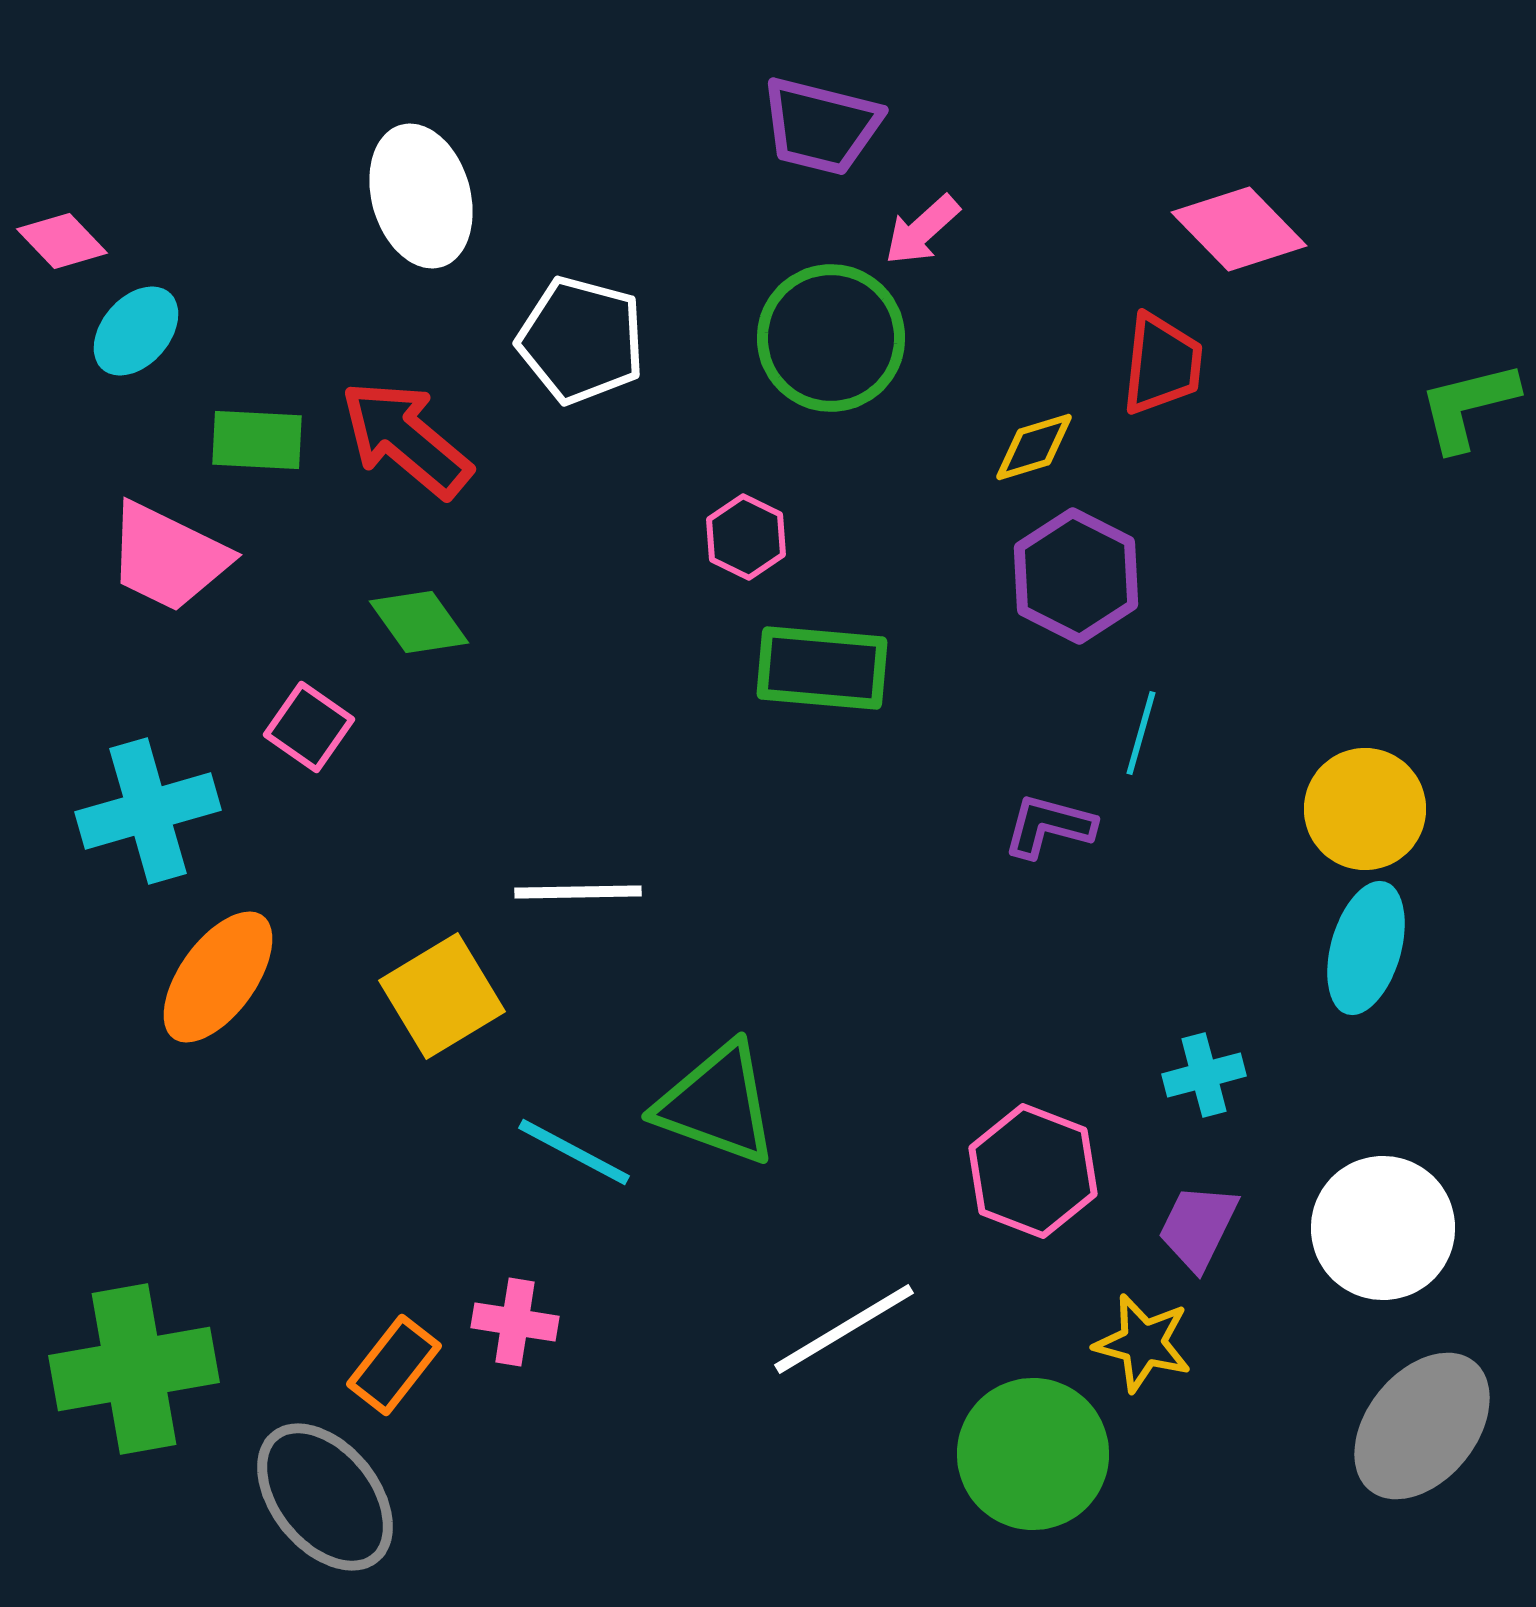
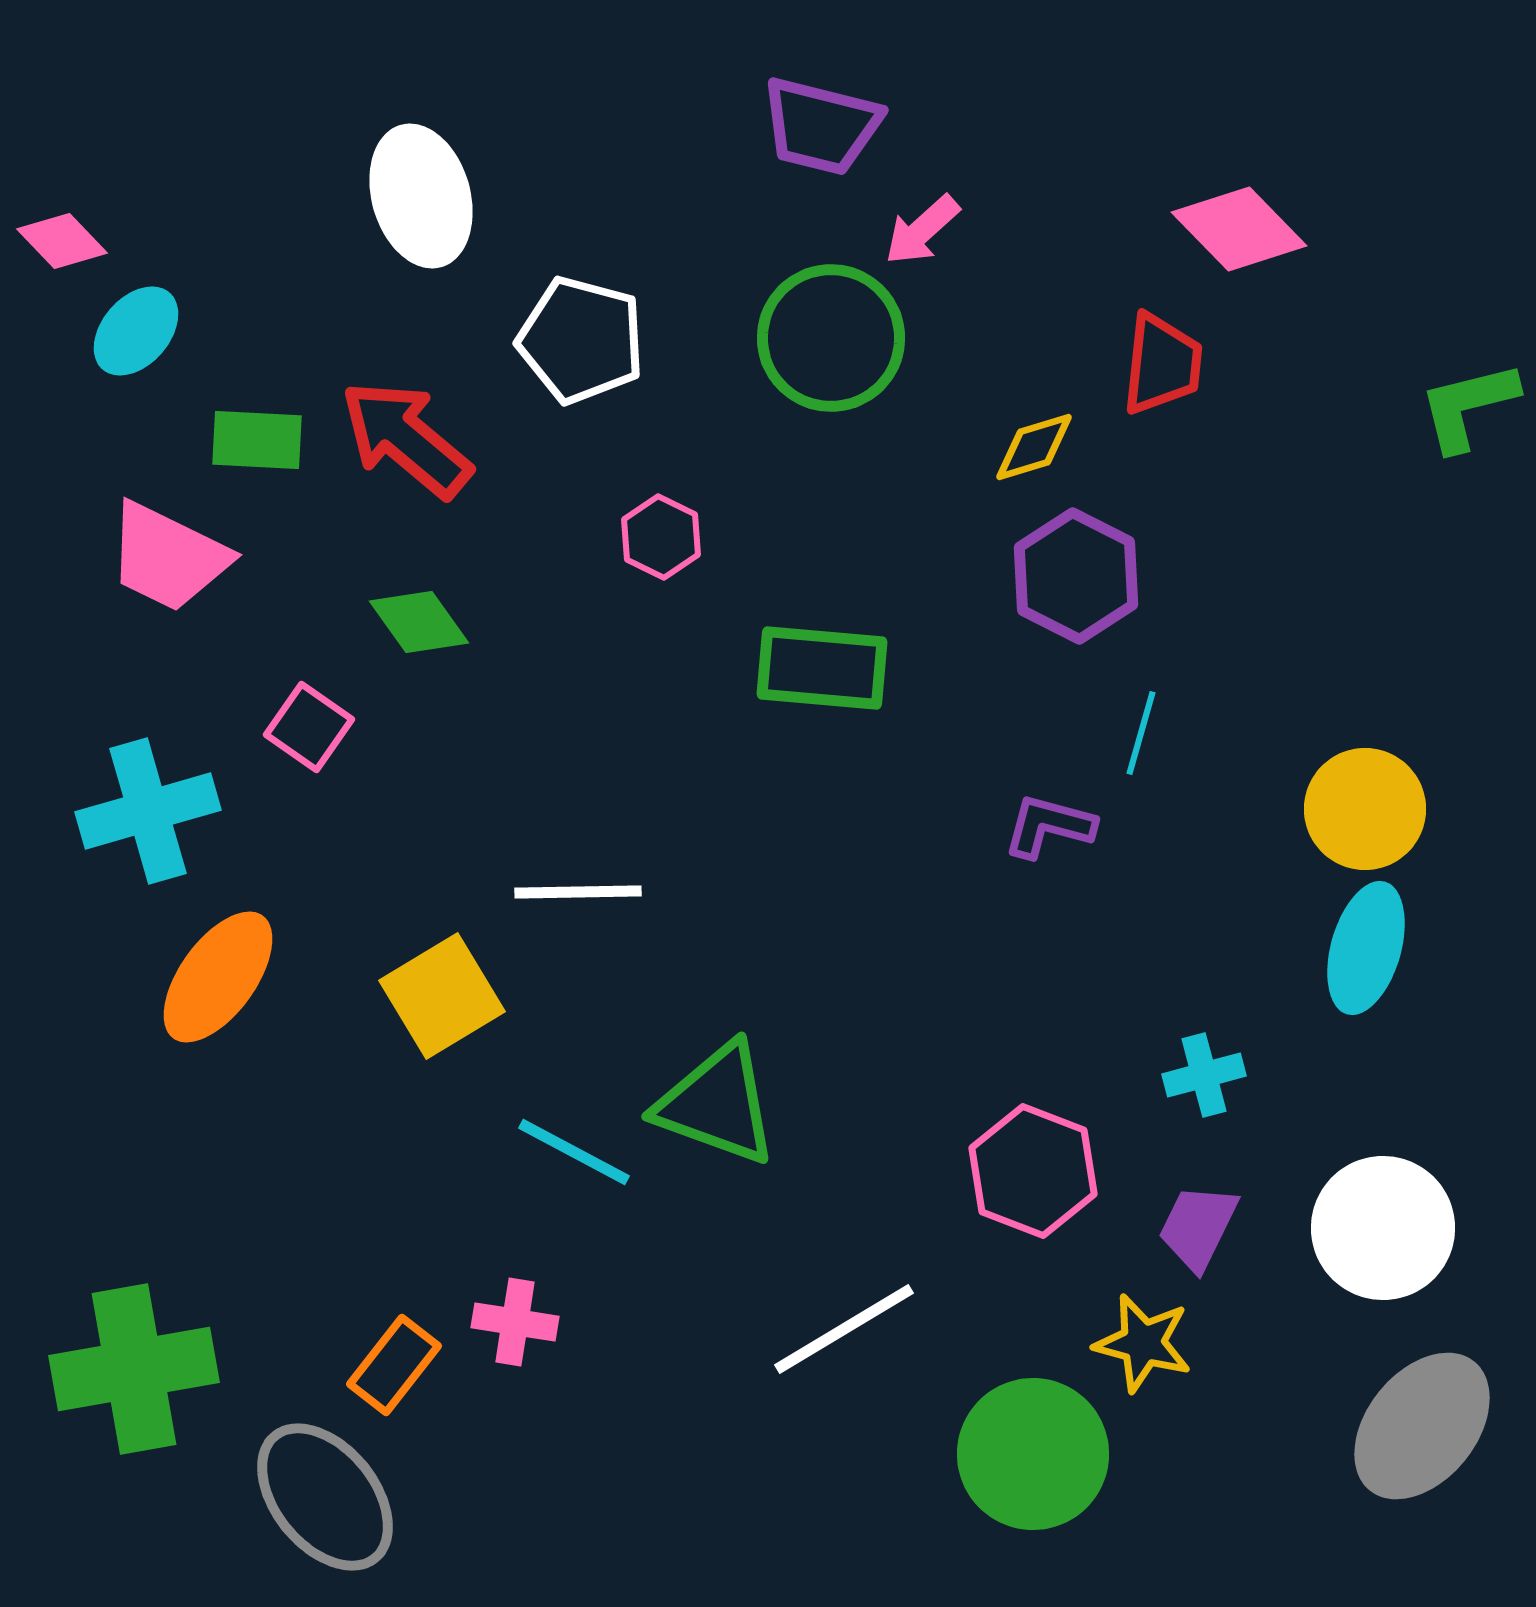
pink hexagon at (746, 537): moved 85 px left
